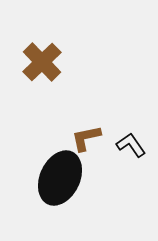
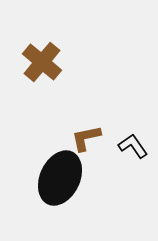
brown cross: rotated 6 degrees counterclockwise
black L-shape: moved 2 px right, 1 px down
